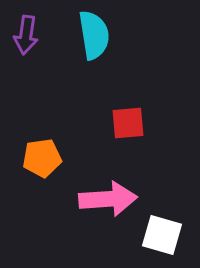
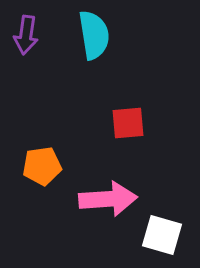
orange pentagon: moved 8 px down
